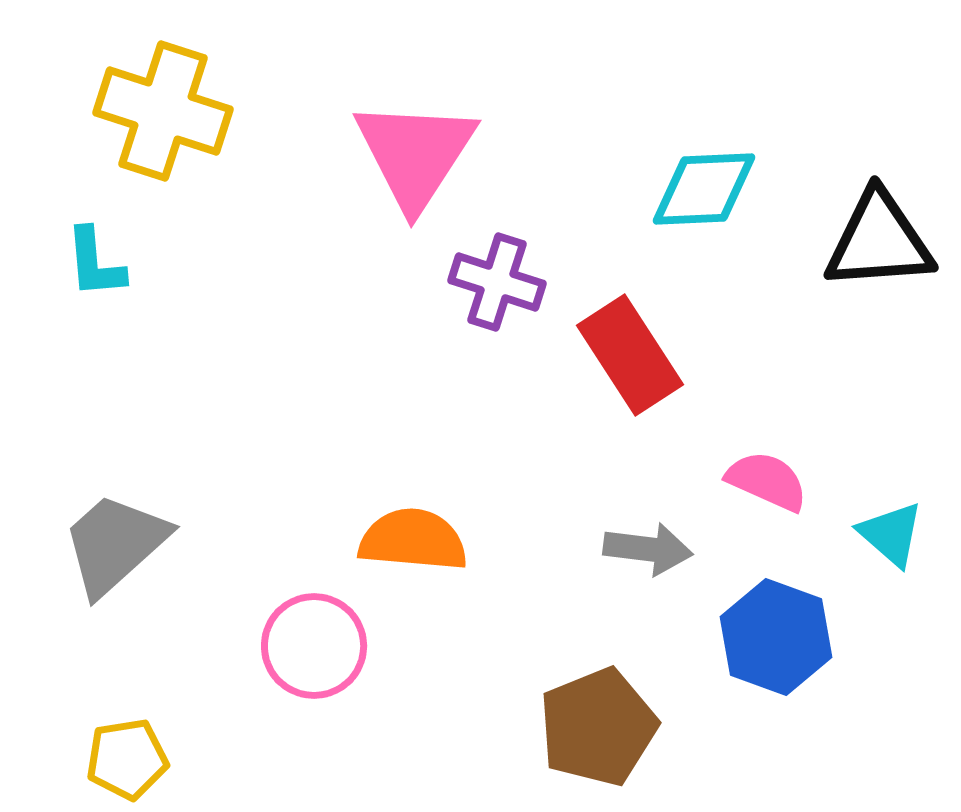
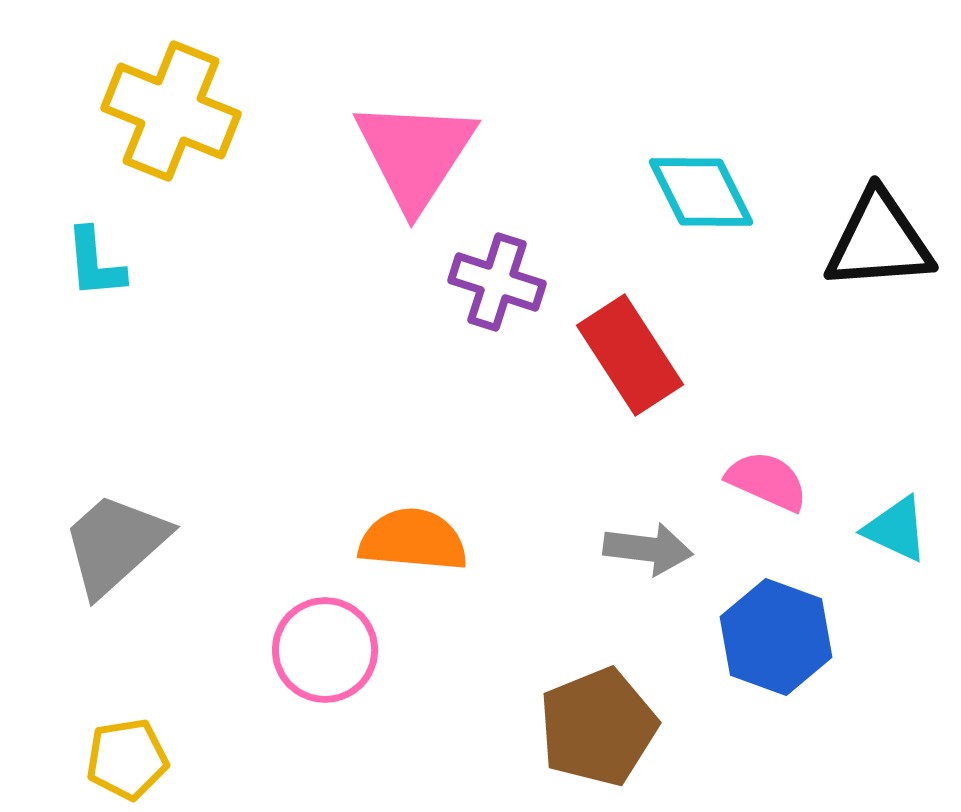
yellow cross: moved 8 px right; rotated 4 degrees clockwise
cyan diamond: moved 3 px left, 3 px down; rotated 66 degrees clockwise
cyan triangle: moved 5 px right, 5 px up; rotated 16 degrees counterclockwise
pink circle: moved 11 px right, 4 px down
